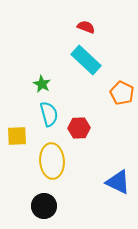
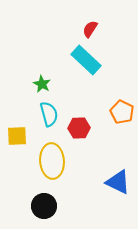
red semicircle: moved 4 px right, 2 px down; rotated 78 degrees counterclockwise
orange pentagon: moved 19 px down
